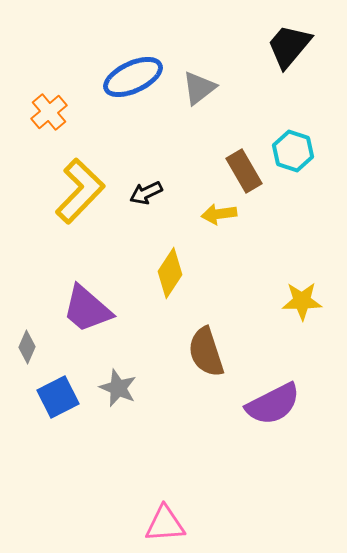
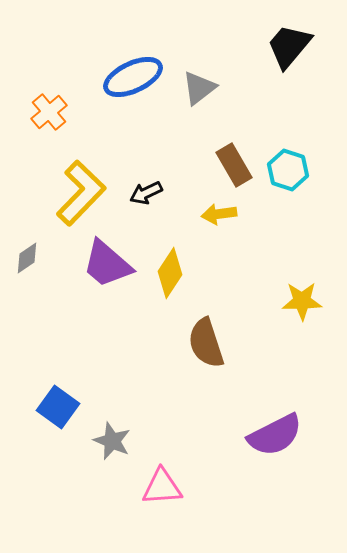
cyan hexagon: moved 5 px left, 19 px down
brown rectangle: moved 10 px left, 6 px up
yellow L-shape: moved 1 px right, 2 px down
purple trapezoid: moved 20 px right, 45 px up
gray diamond: moved 89 px up; rotated 32 degrees clockwise
brown semicircle: moved 9 px up
gray star: moved 6 px left, 53 px down
blue square: moved 10 px down; rotated 27 degrees counterclockwise
purple semicircle: moved 2 px right, 31 px down
pink triangle: moved 3 px left, 37 px up
